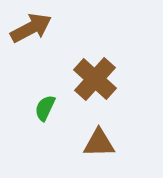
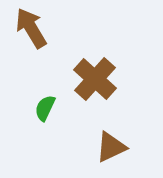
brown arrow: rotated 93 degrees counterclockwise
brown triangle: moved 12 px right, 4 px down; rotated 24 degrees counterclockwise
